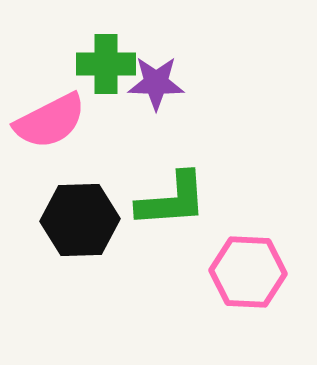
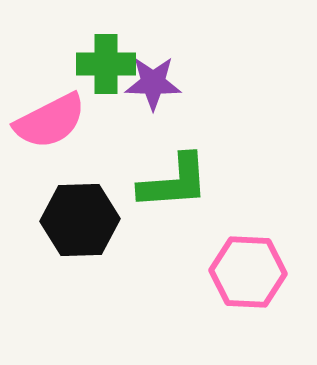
purple star: moved 3 px left
green L-shape: moved 2 px right, 18 px up
